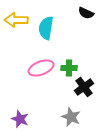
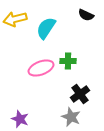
black semicircle: moved 2 px down
yellow arrow: moved 1 px left, 1 px up; rotated 15 degrees counterclockwise
cyan semicircle: rotated 25 degrees clockwise
green cross: moved 1 px left, 7 px up
black cross: moved 4 px left, 7 px down
